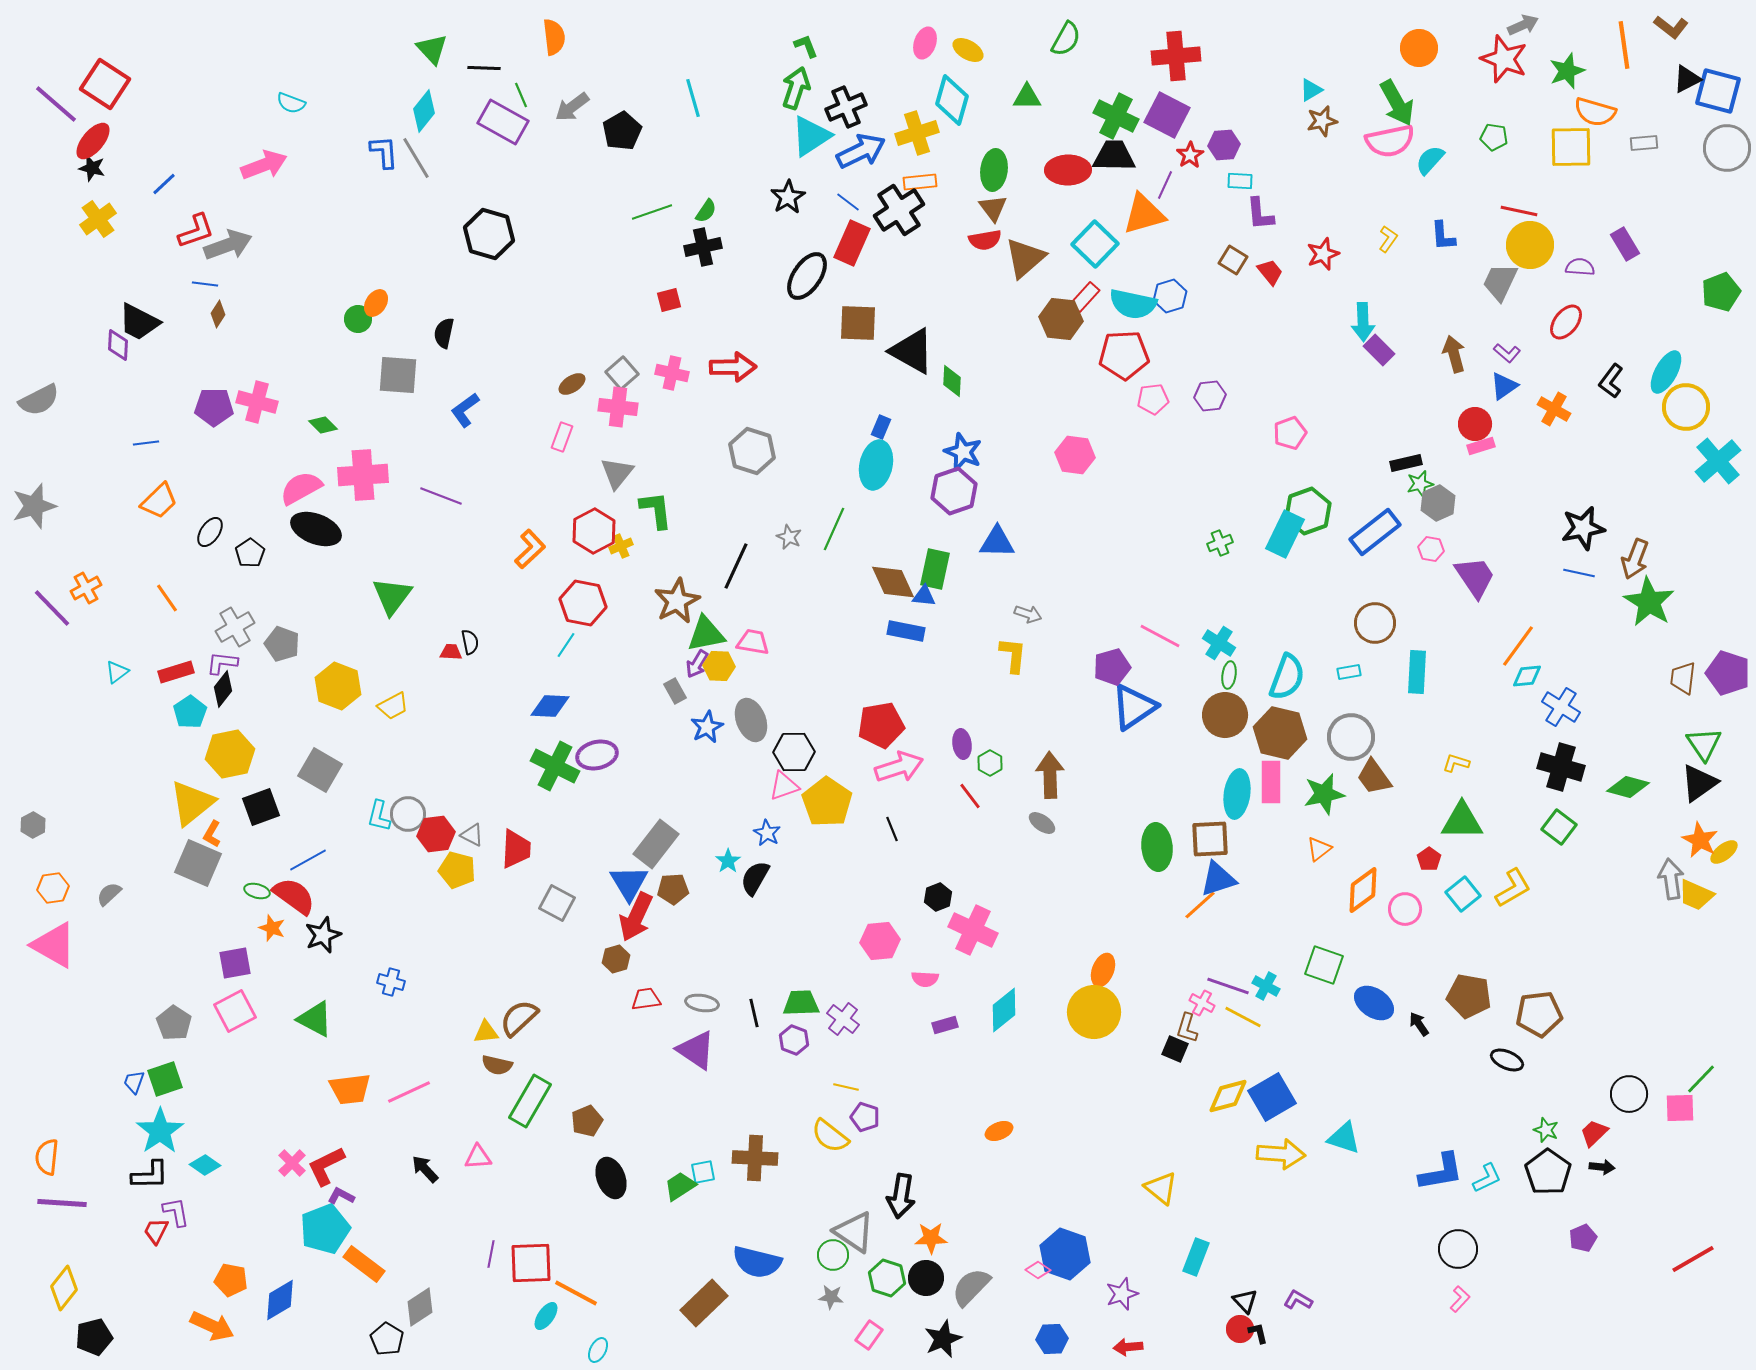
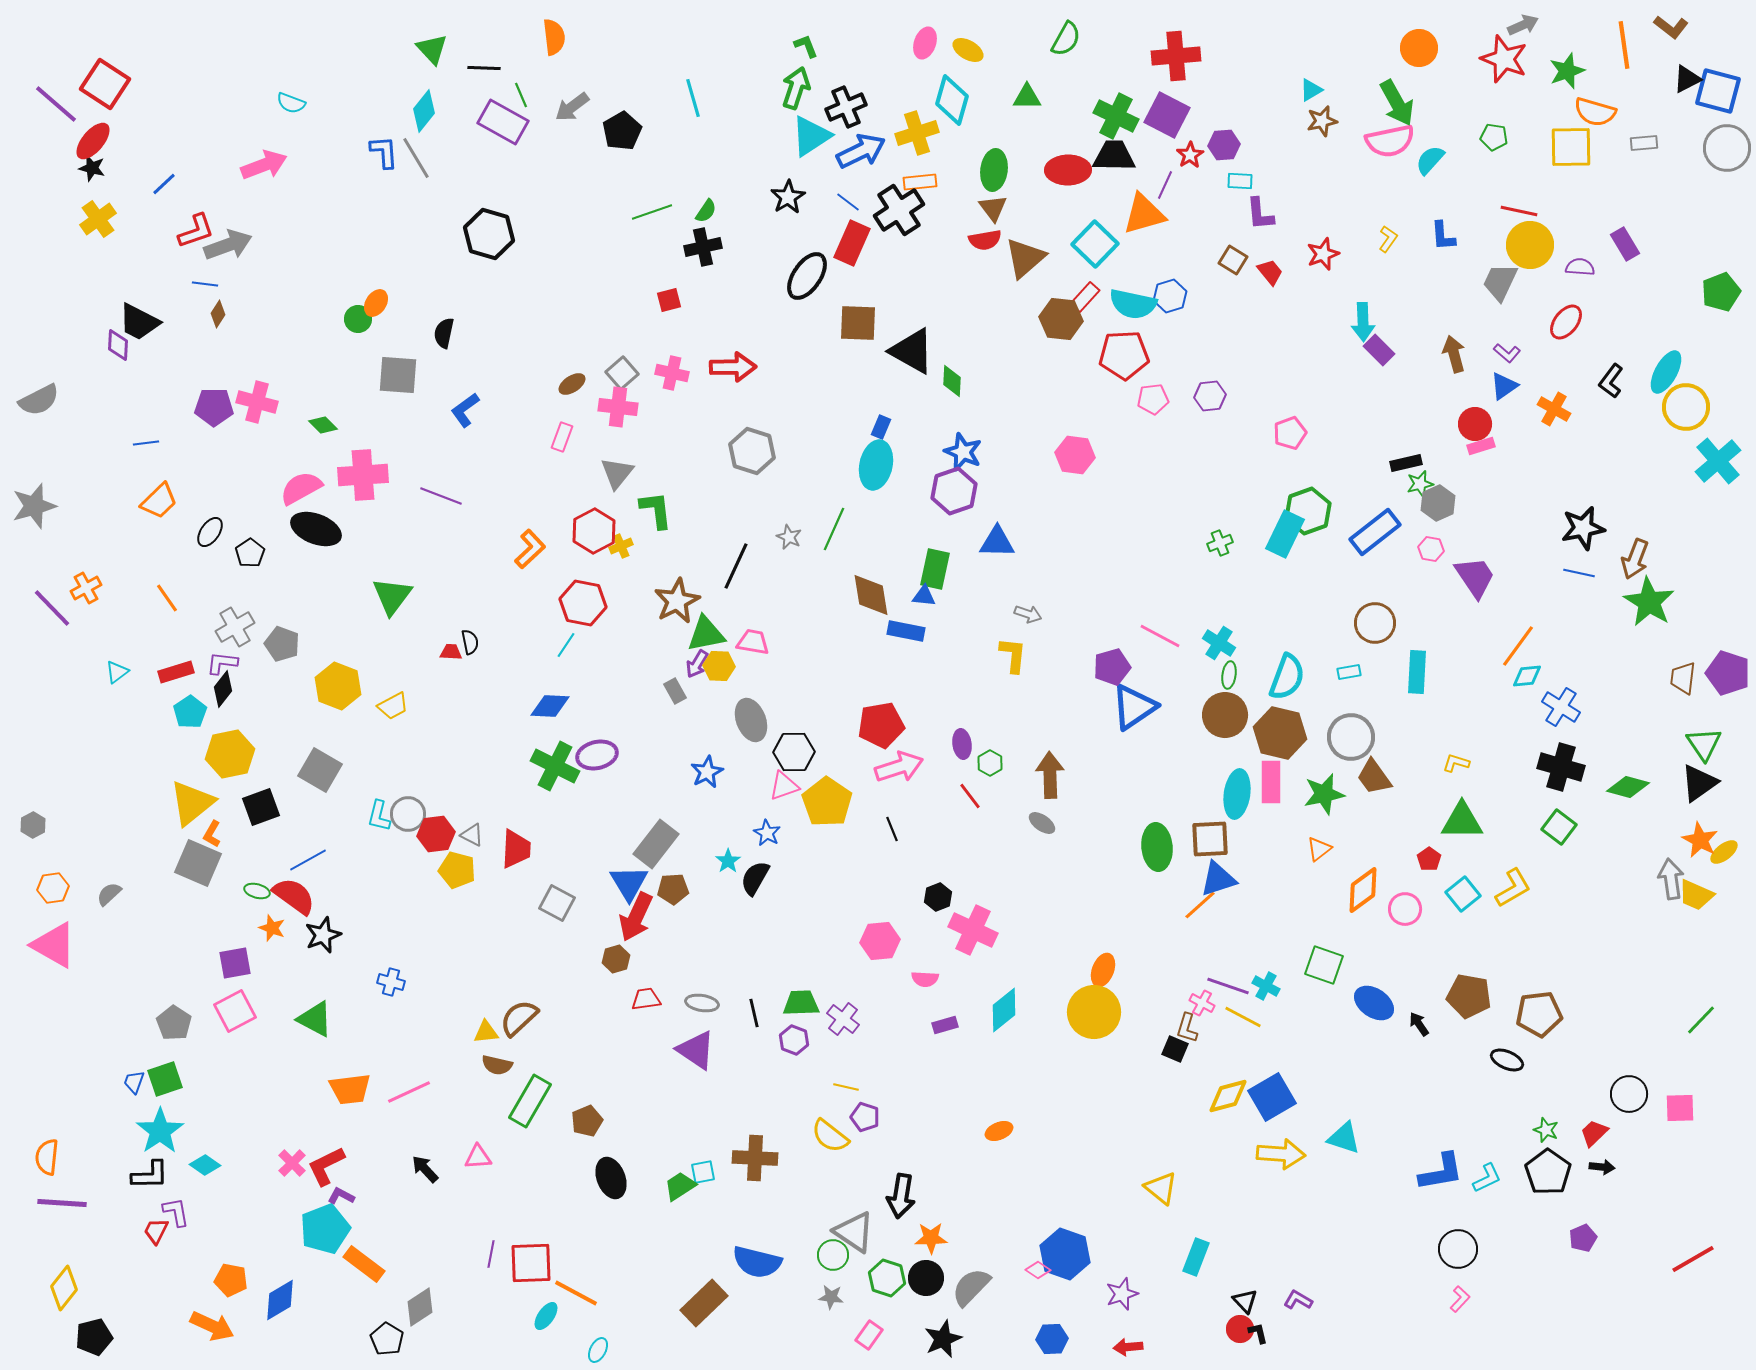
brown diamond at (893, 582): moved 22 px left, 13 px down; rotated 15 degrees clockwise
blue star at (707, 727): moved 45 px down
green line at (1701, 1079): moved 59 px up
